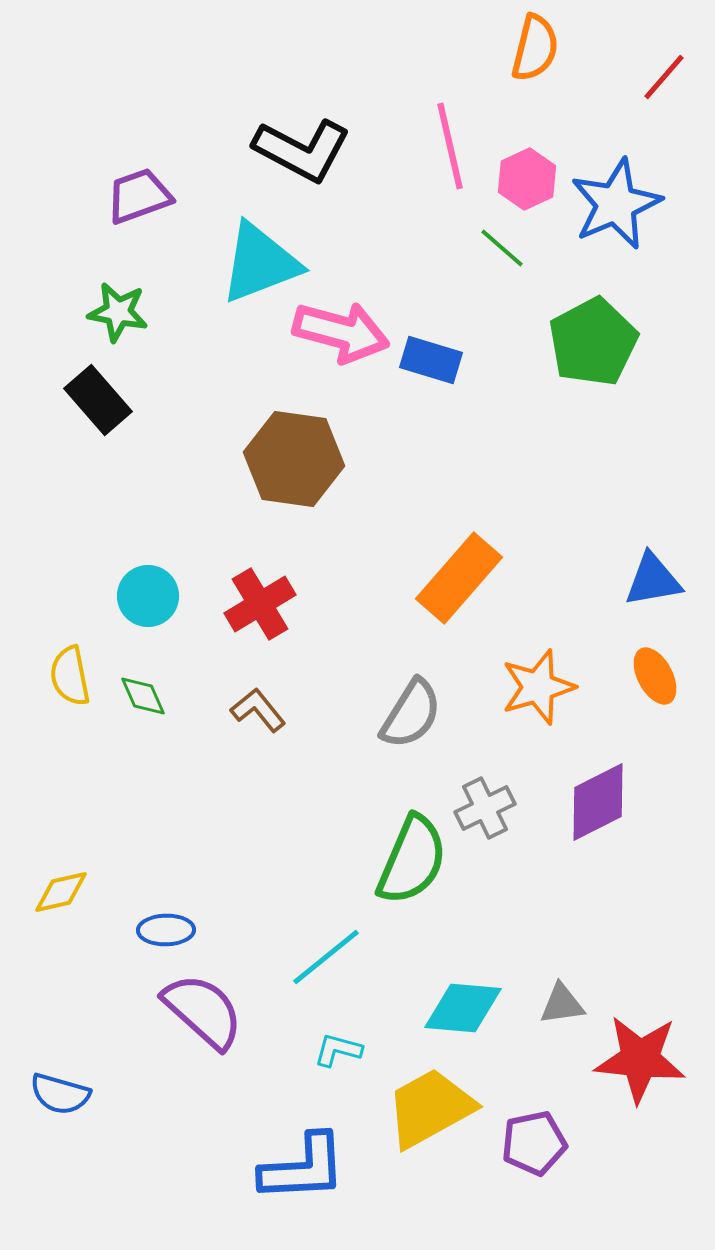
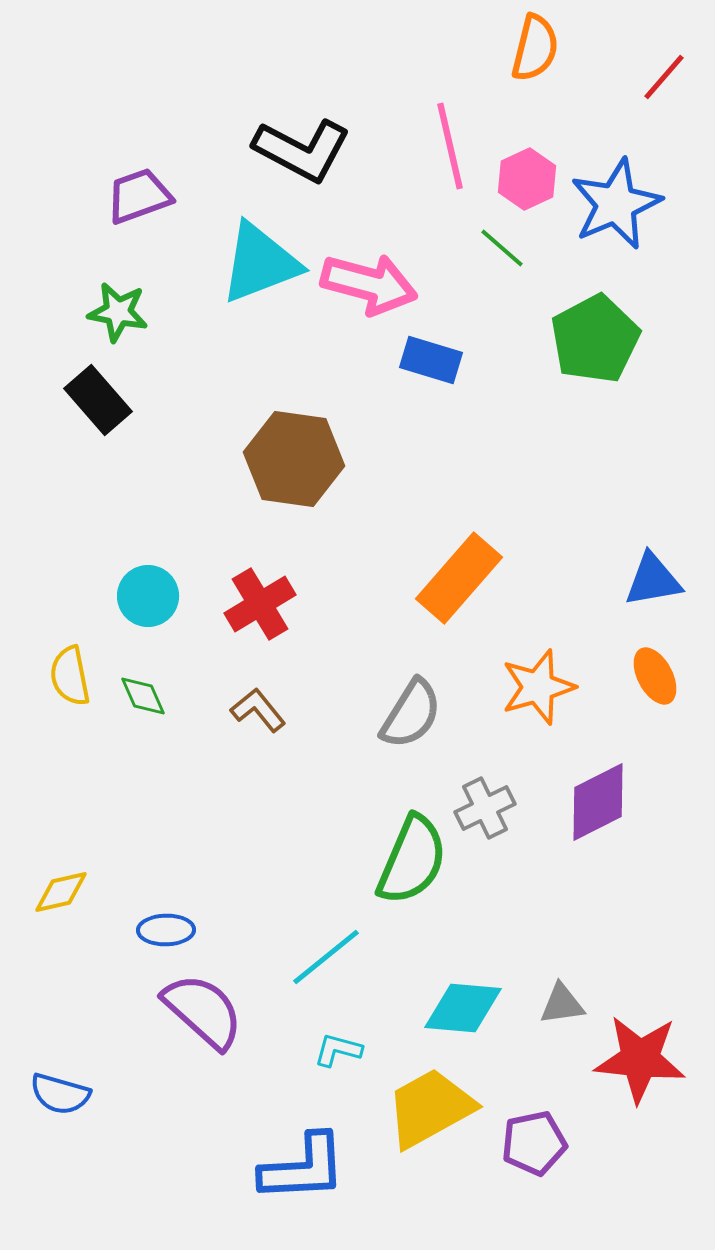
pink arrow: moved 28 px right, 48 px up
green pentagon: moved 2 px right, 3 px up
